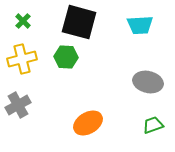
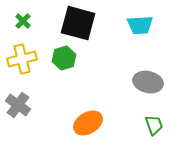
black square: moved 1 px left, 1 px down
green hexagon: moved 2 px left, 1 px down; rotated 20 degrees counterclockwise
gray cross: rotated 25 degrees counterclockwise
green trapezoid: moved 1 px right; rotated 90 degrees clockwise
